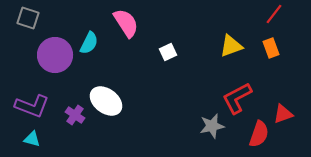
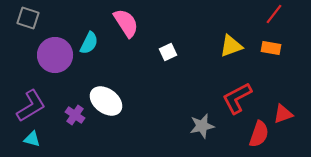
orange rectangle: rotated 60 degrees counterclockwise
purple L-shape: moved 1 px left; rotated 52 degrees counterclockwise
gray star: moved 10 px left
